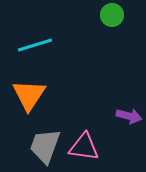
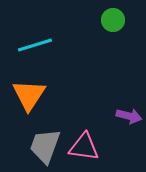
green circle: moved 1 px right, 5 px down
